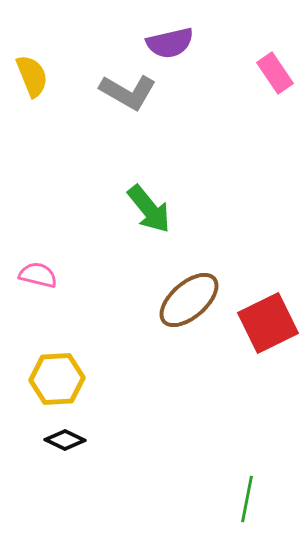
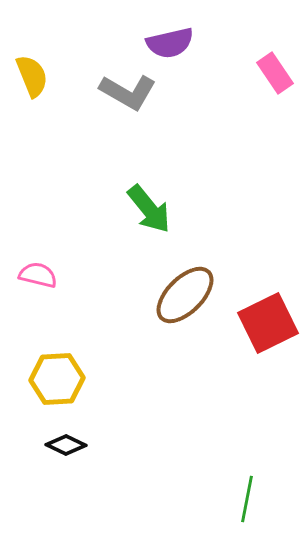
brown ellipse: moved 4 px left, 5 px up; rotated 4 degrees counterclockwise
black diamond: moved 1 px right, 5 px down
